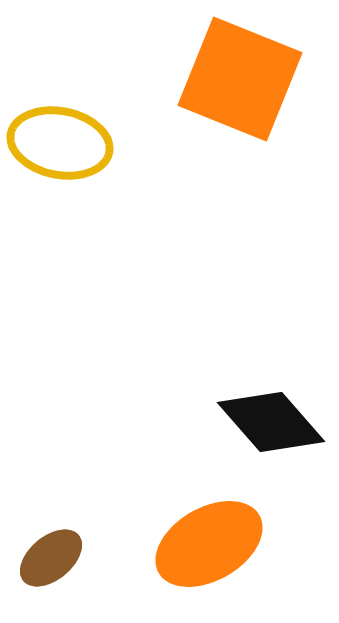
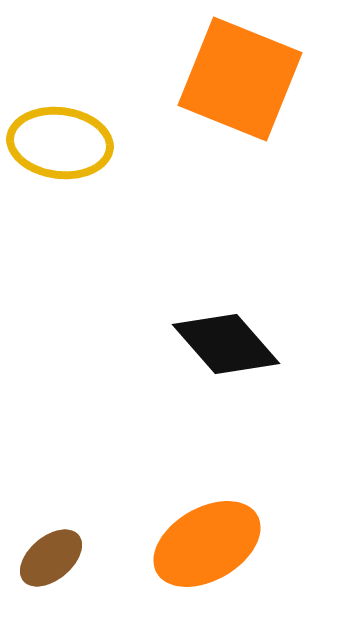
yellow ellipse: rotated 4 degrees counterclockwise
black diamond: moved 45 px left, 78 px up
orange ellipse: moved 2 px left
